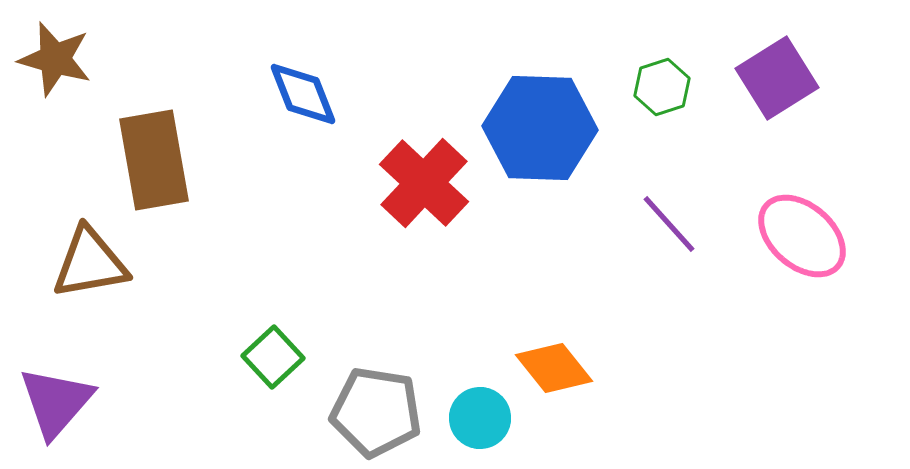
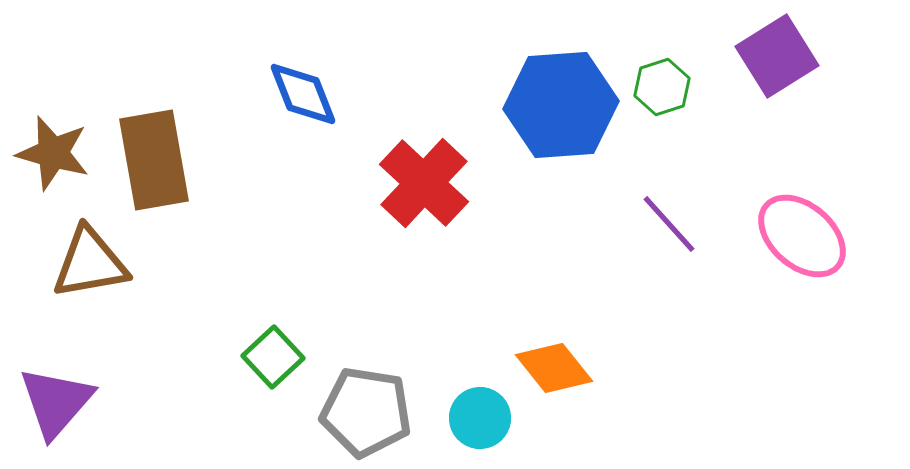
brown star: moved 2 px left, 94 px down
purple square: moved 22 px up
blue hexagon: moved 21 px right, 23 px up; rotated 6 degrees counterclockwise
gray pentagon: moved 10 px left
